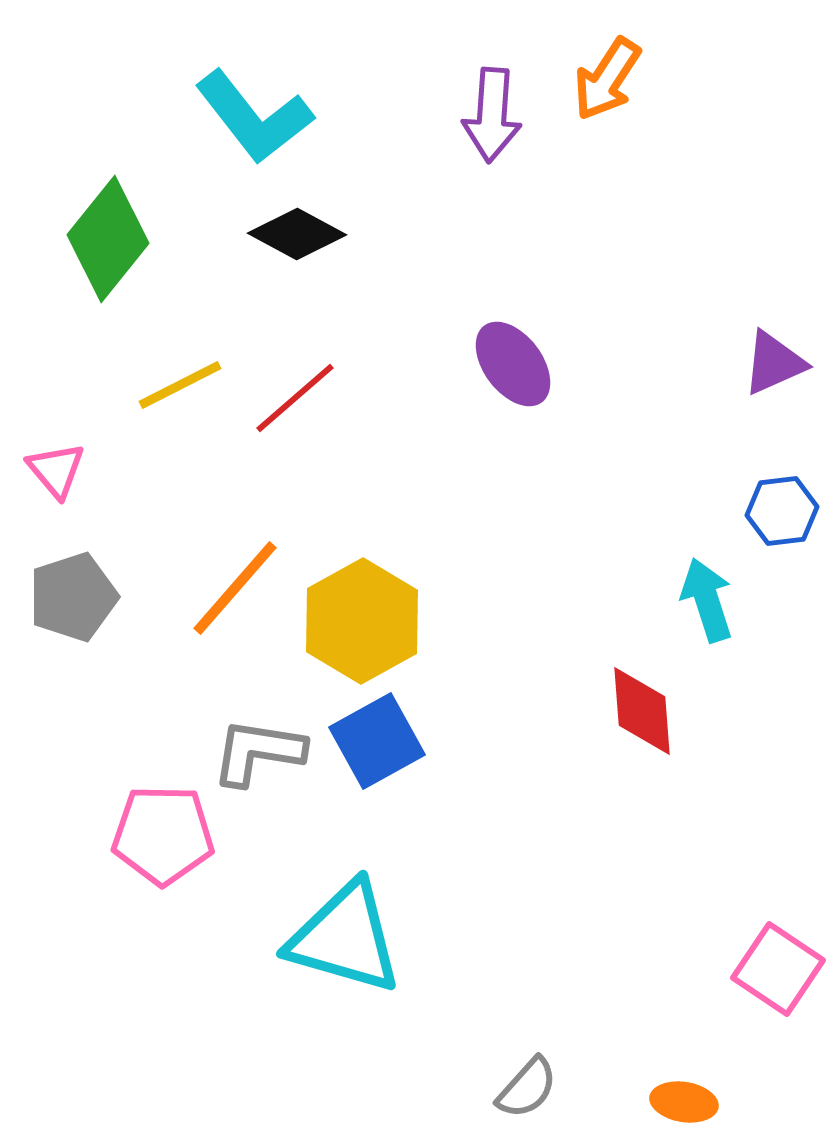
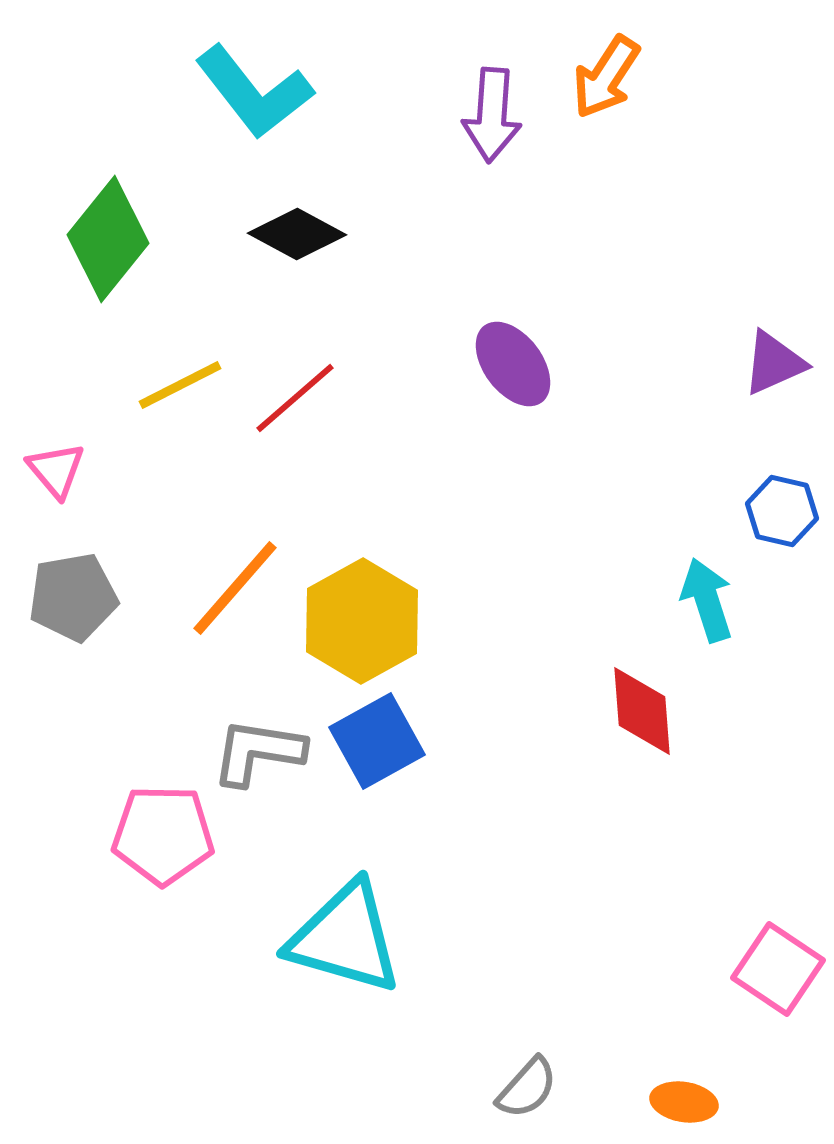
orange arrow: moved 1 px left, 2 px up
cyan L-shape: moved 25 px up
blue hexagon: rotated 20 degrees clockwise
gray pentagon: rotated 8 degrees clockwise
